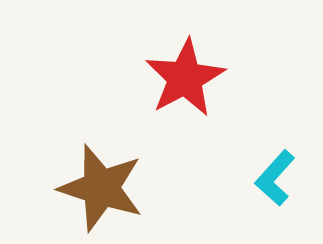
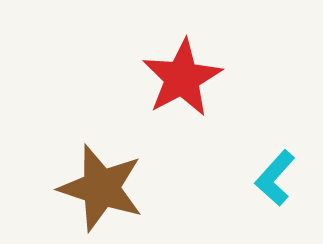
red star: moved 3 px left
